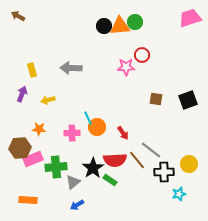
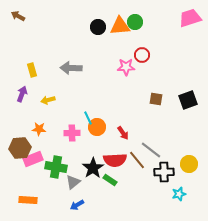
black circle: moved 6 px left, 1 px down
green cross: rotated 15 degrees clockwise
